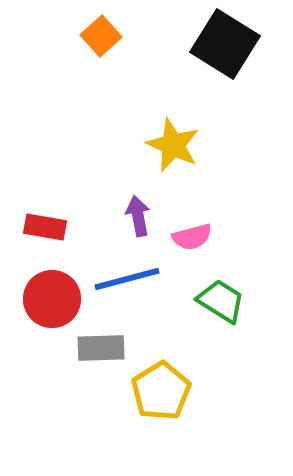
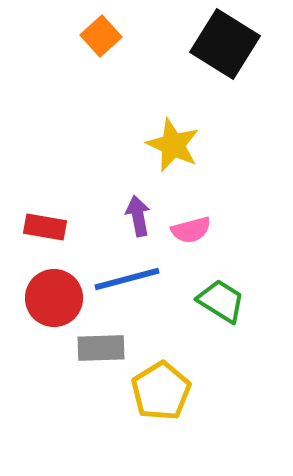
pink semicircle: moved 1 px left, 7 px up
red circle: moved 2 px right, 1 px up
